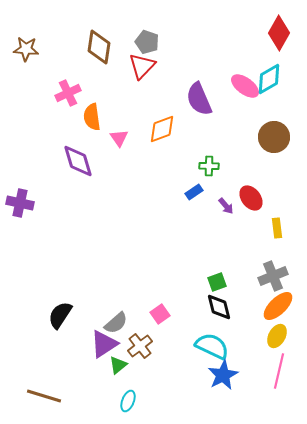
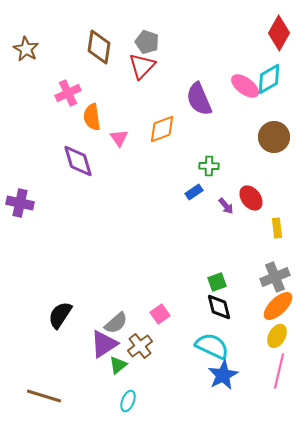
brown star: rotated 25 degrees clockwise
gray cross: moved 2 px right, 1 px down
